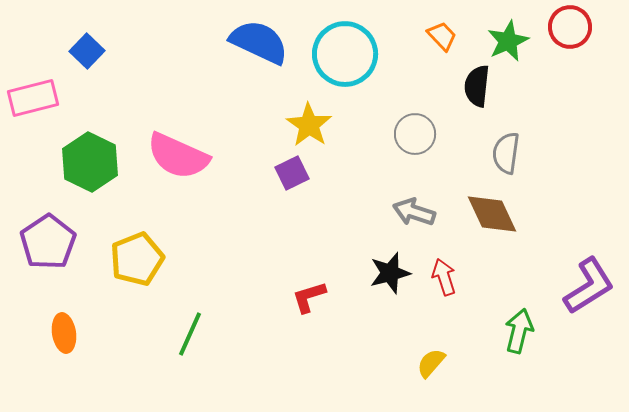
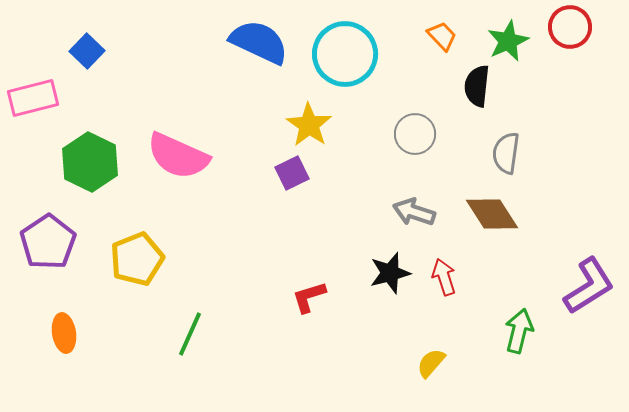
brown diamond: rotated 8 degrees counterclockwise
